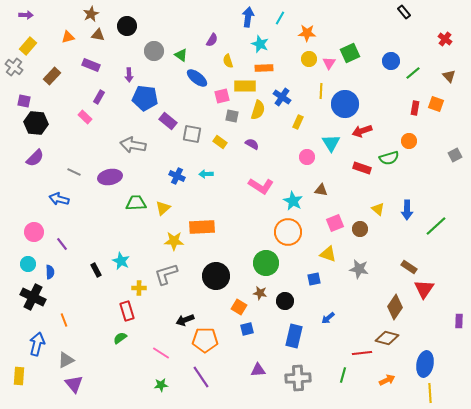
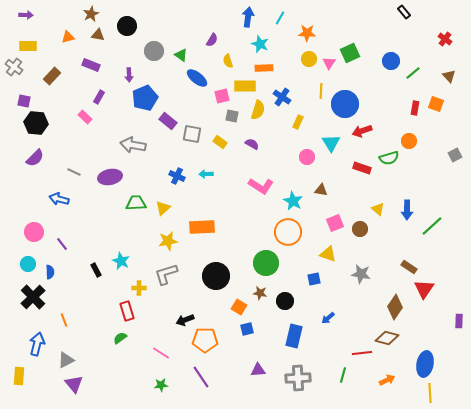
yellow rectangle at (28, 46): rotated 48 degrees clockwise
blue pentagon at (145, 98): rotated 30 degrees counterclockwise
green line at (436, 226): moved 4 px left
yellow star at (174, 241): moved 6 px left; rotated 12 degrees counterclockwise
gray star at (359, 269): moved 2 px right, 5 px down
black cross at (33, 297): rotated 20 degrees clockwise
